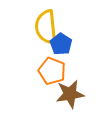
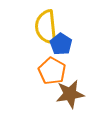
orange pentagon: rotated 8 degrees clockwise
